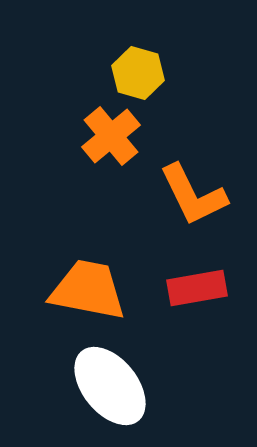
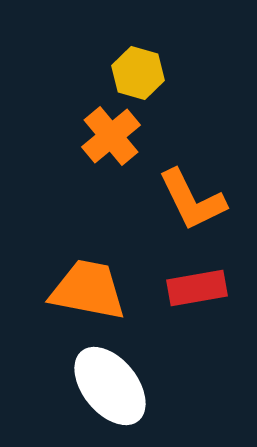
orange L-shape: moved 1 px left, 5 px down
